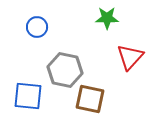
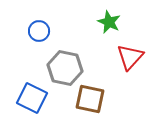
green star: moved 2 px right, 4 px down; rotated 25 degrees clockwise
blue circle: moved 2 px right, 4 px down
gray hexagon: moved 2 px up
blue square: moved 4 px right, 2 px down; rotated 20 degrees clockwise
